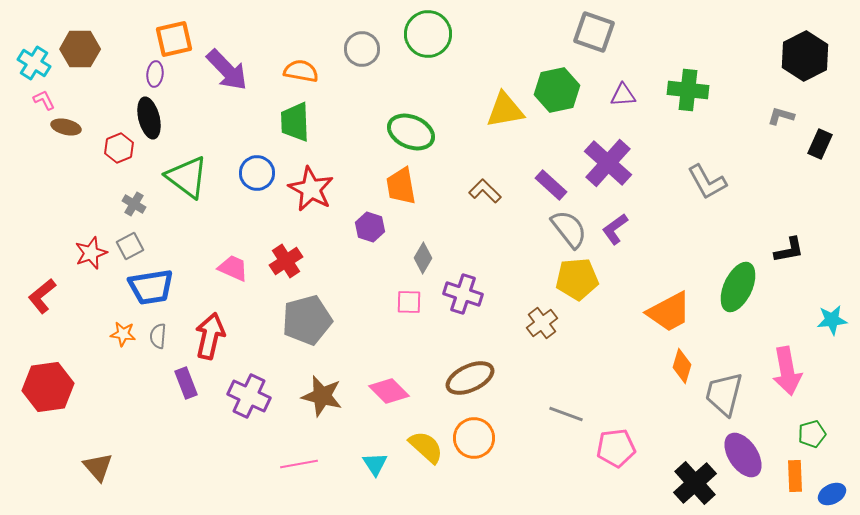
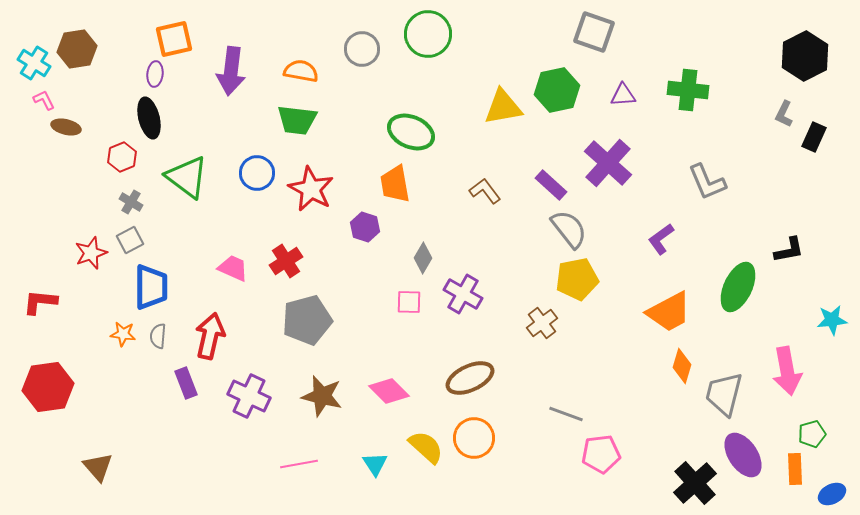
brown hexagon at (80, 49): moved 3 px left; rotated 9 degrees counterclockwise
purple arrow at (227, 70): moved 4 px right, 1 px down; rotated 51 degrees clockwise
yellow triangle at (505, 110): moved 2 px left, 3 px up
gray L-shape at (781, 116): moved 3 px right, 2 px up; rotated 80 degrees counterclockwise
green trapezoid at (295, 122): moved 2 px right, 2 px up; rotated 81 degrees counterclockwise
black rectangle at (820, 144): moved 6 px left, 7 px up
red hexagon at (119, 148): moved 3 px right, 9 px down
gray L-shape at (707, 182): rotated 6 degrees clockwise
orange trapezoid at (401, 186): moved 6 px left, 2 px up
brown L-shape at (485, 191): rotated 8 degrees clockwise
gray cross at (134, 204): moved 3 px left, 2 px up
purple hexagon at (370, 227): moved 5 px left
purple L-shape at (615, 229): moved 46 px right, 10 px down
gray square at (130, 246): moved 6 px up
yellow pentagon at (577, 279): rotated 6 degrees counterclockwise
blue trapezoid at (151, 287): rotated 81 degrees counterclockwise
purple cross at (463, 294): rotated 12 degrees clockwise
red L-shape at (42, 296): moved 2 px left, 6 px down; rotated 45 degrees clockwise
pink pentagon at (616, 448): moved 15 px left, 6 px down
orange rectangle at (795, 476): moved 7 px up
